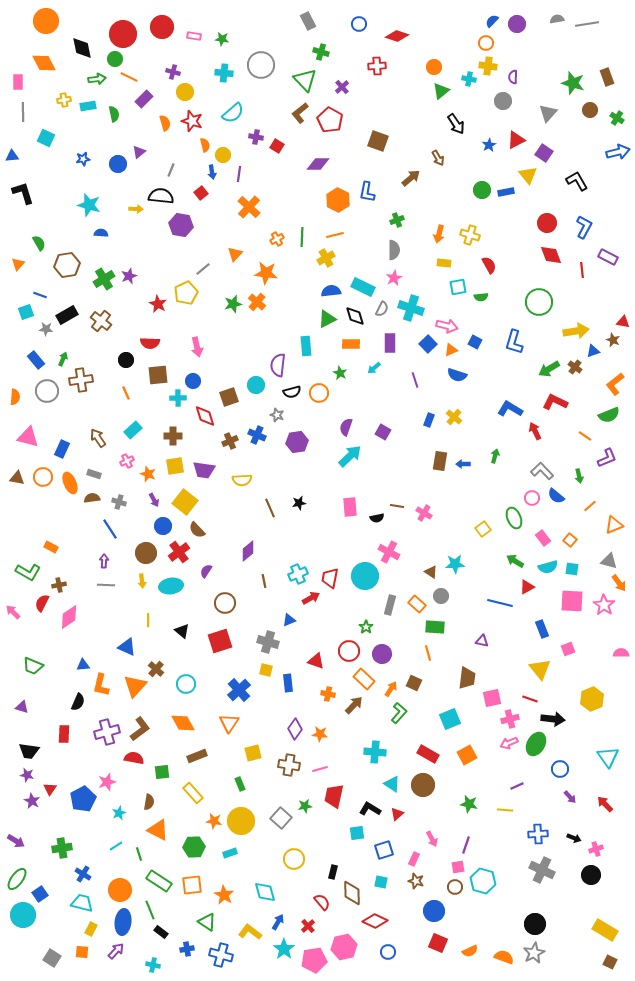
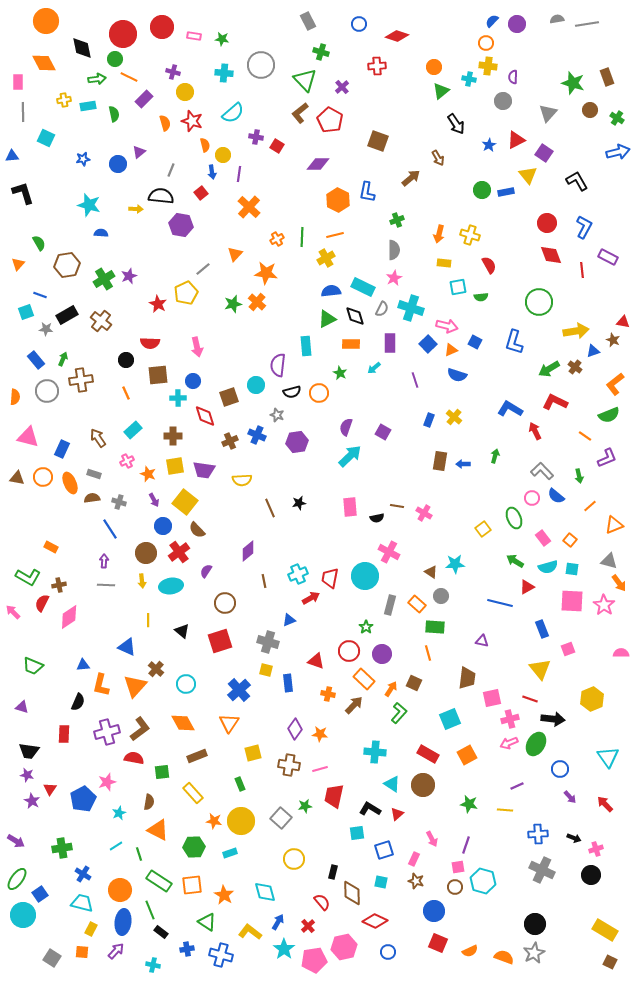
green L-shape at (28, 572): moved 5 px down
